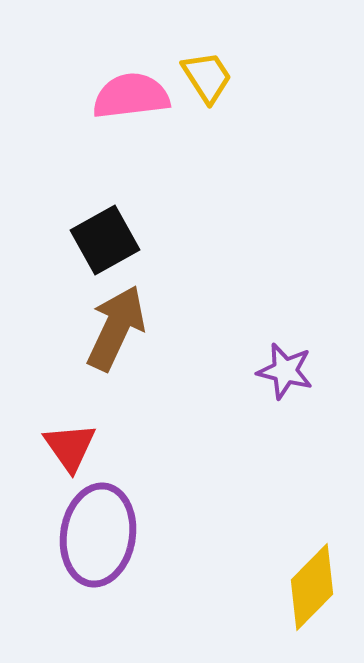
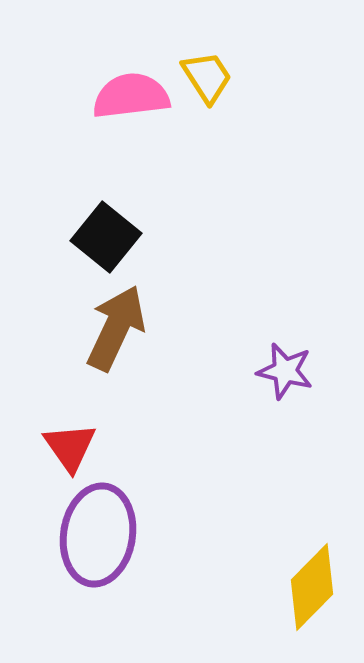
black square: moved 1 px right, 3 px up; rotated 22 degrees counterclockwise
